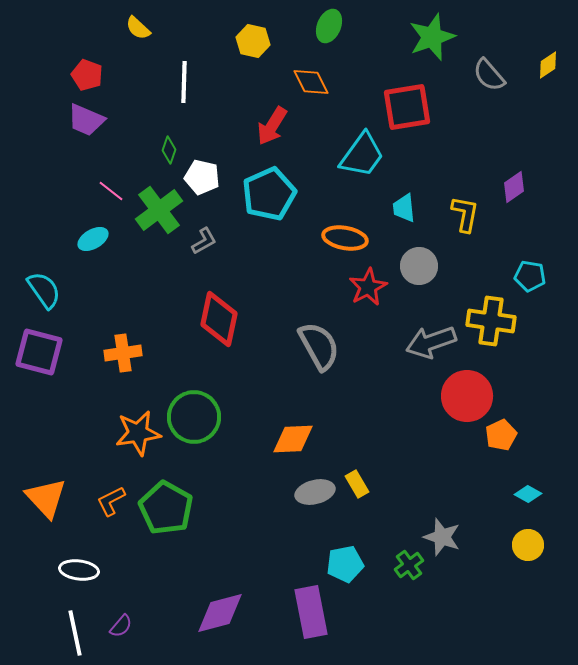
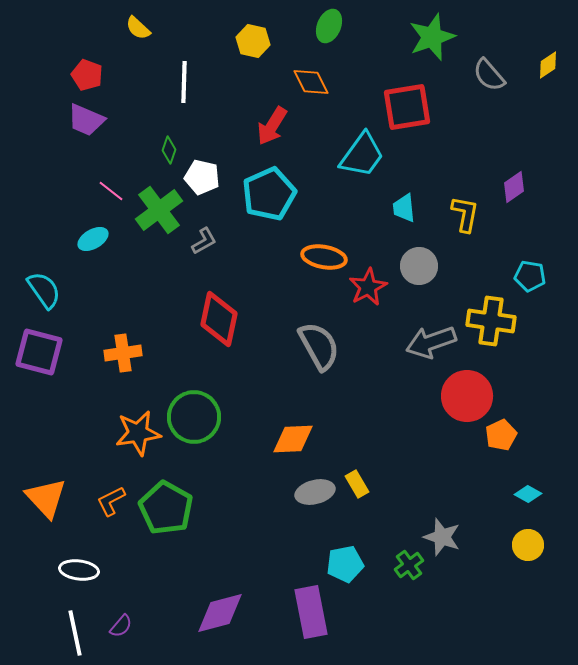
orange ellipse at (345, 238): moved 21 px left, 19 px down
